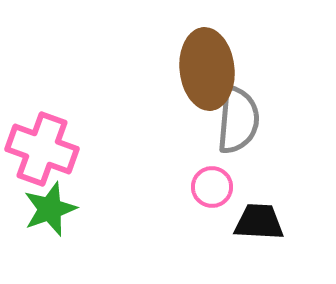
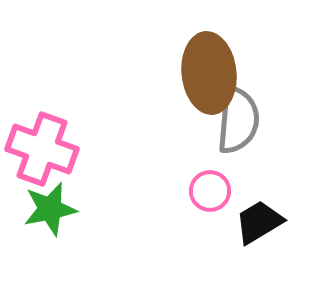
brown ellipse: moved 2 px right, 4 px down
pink circle: moved 2 px left, 4 px down
green star: rotated 8 degrees clockwise
black trapezoid: rotated 34 degrees counterclockwise
